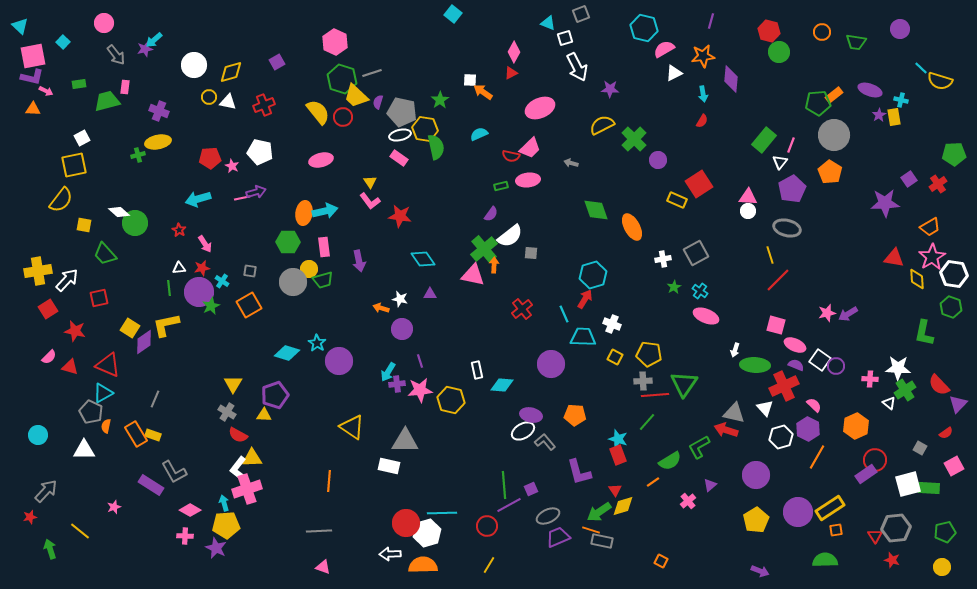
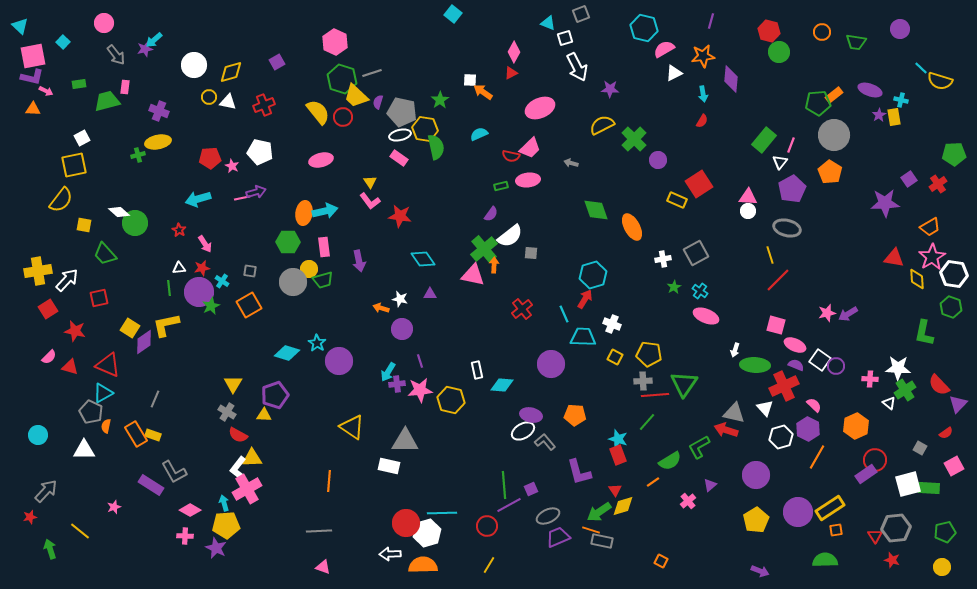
pink cross at (247, 489): rotated 12 degrees counterclockwise
